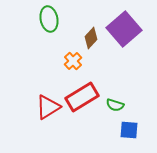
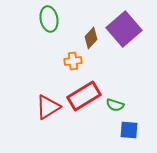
orange cross: rotated 36 degrees clockwise
red rectangle: moved 2 px right, 1 px up
